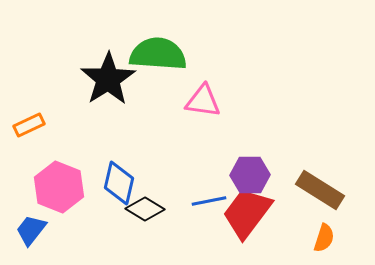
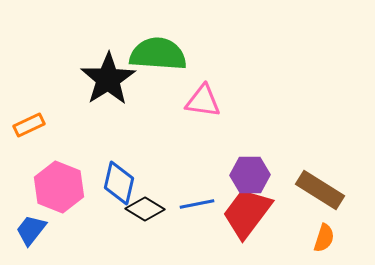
blue line: moved 12 px left, 3 px down
